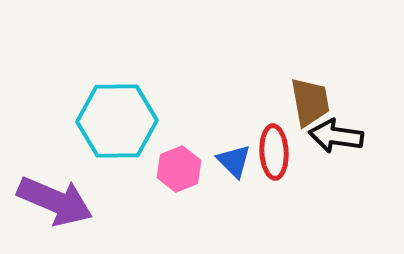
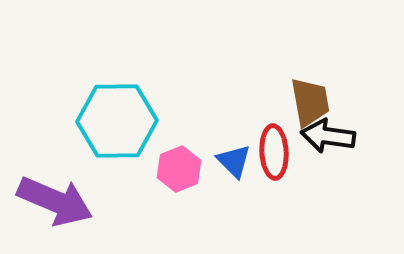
black arrow: moved 8 px left
